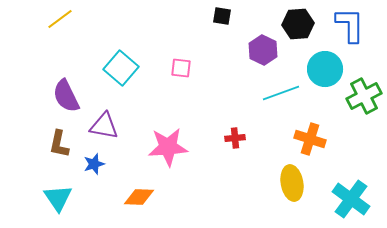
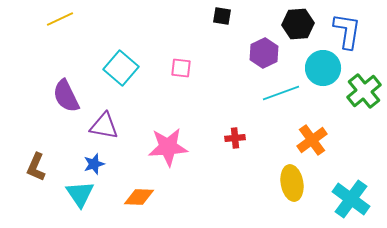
yellow line: rotated 12 degrees clockwise
blue L-shape: moved 3 px left, 6 px down; rotated 9 degrees clockwise
purple hexagon: moved 1 px right, 3 px down; rotated 8 degrees clockwise
cyan circle: moved 2 px left, 1 px up
green cross: moved 5 px up; rotated 12 degrees counterclockwise
orange cross: moved 2 px right, 1 px down; rotated 36 degrees clockwise
brown L-shape: moved 23 px left, 23 px down; rotated 12 degrees clockwise
cyan triangle: moved 22 px right, 4 px up
